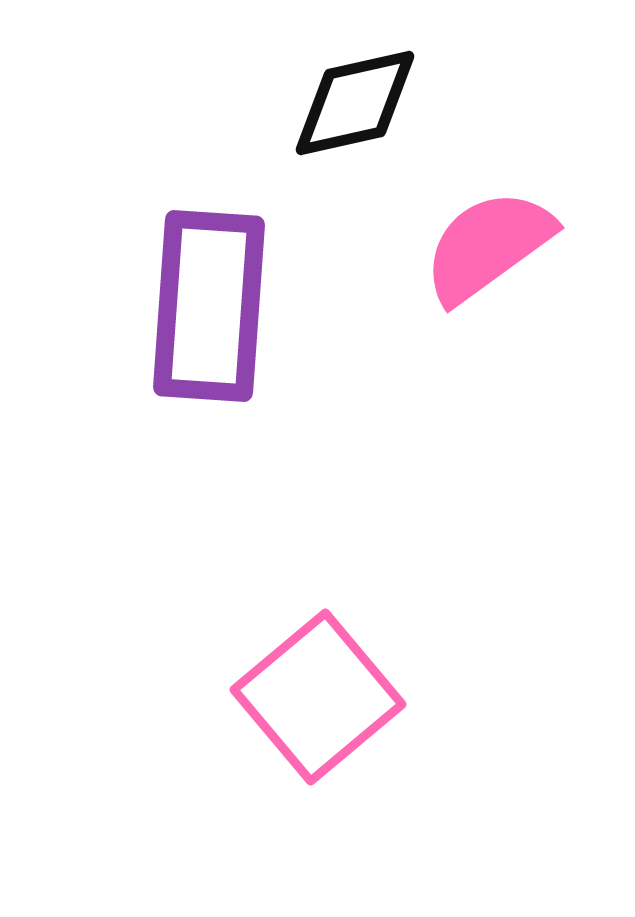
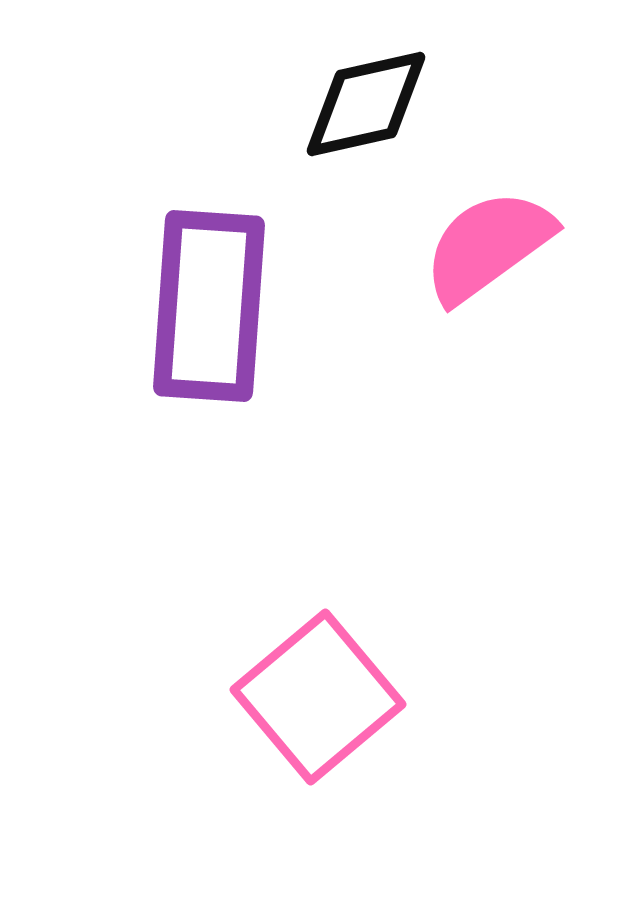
black diamond: moved 11 px right, 1 px down
